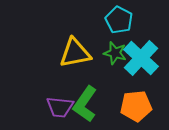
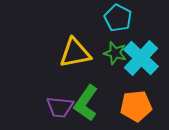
cyan pentagon: moved 1 px left, 2 px up
green L-shape: moved 1 px right, 1 px up
